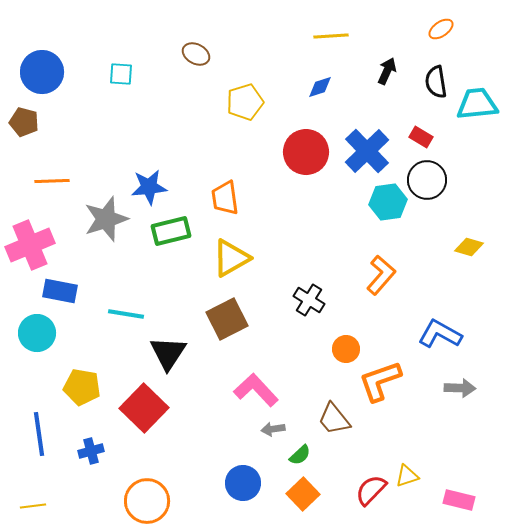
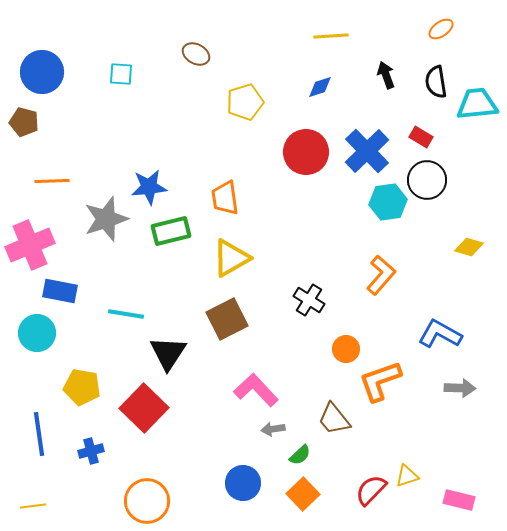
black arrow at (387, 71): moved 1 px left, 4 px down; rotated 44 degrees counterclockwise
